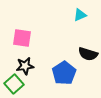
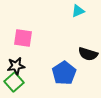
cyan triangle: moved 2 px left, 4 px up
pink square: moved 1 px right
black star: moved 9 px left
green square: moved 2 px up
